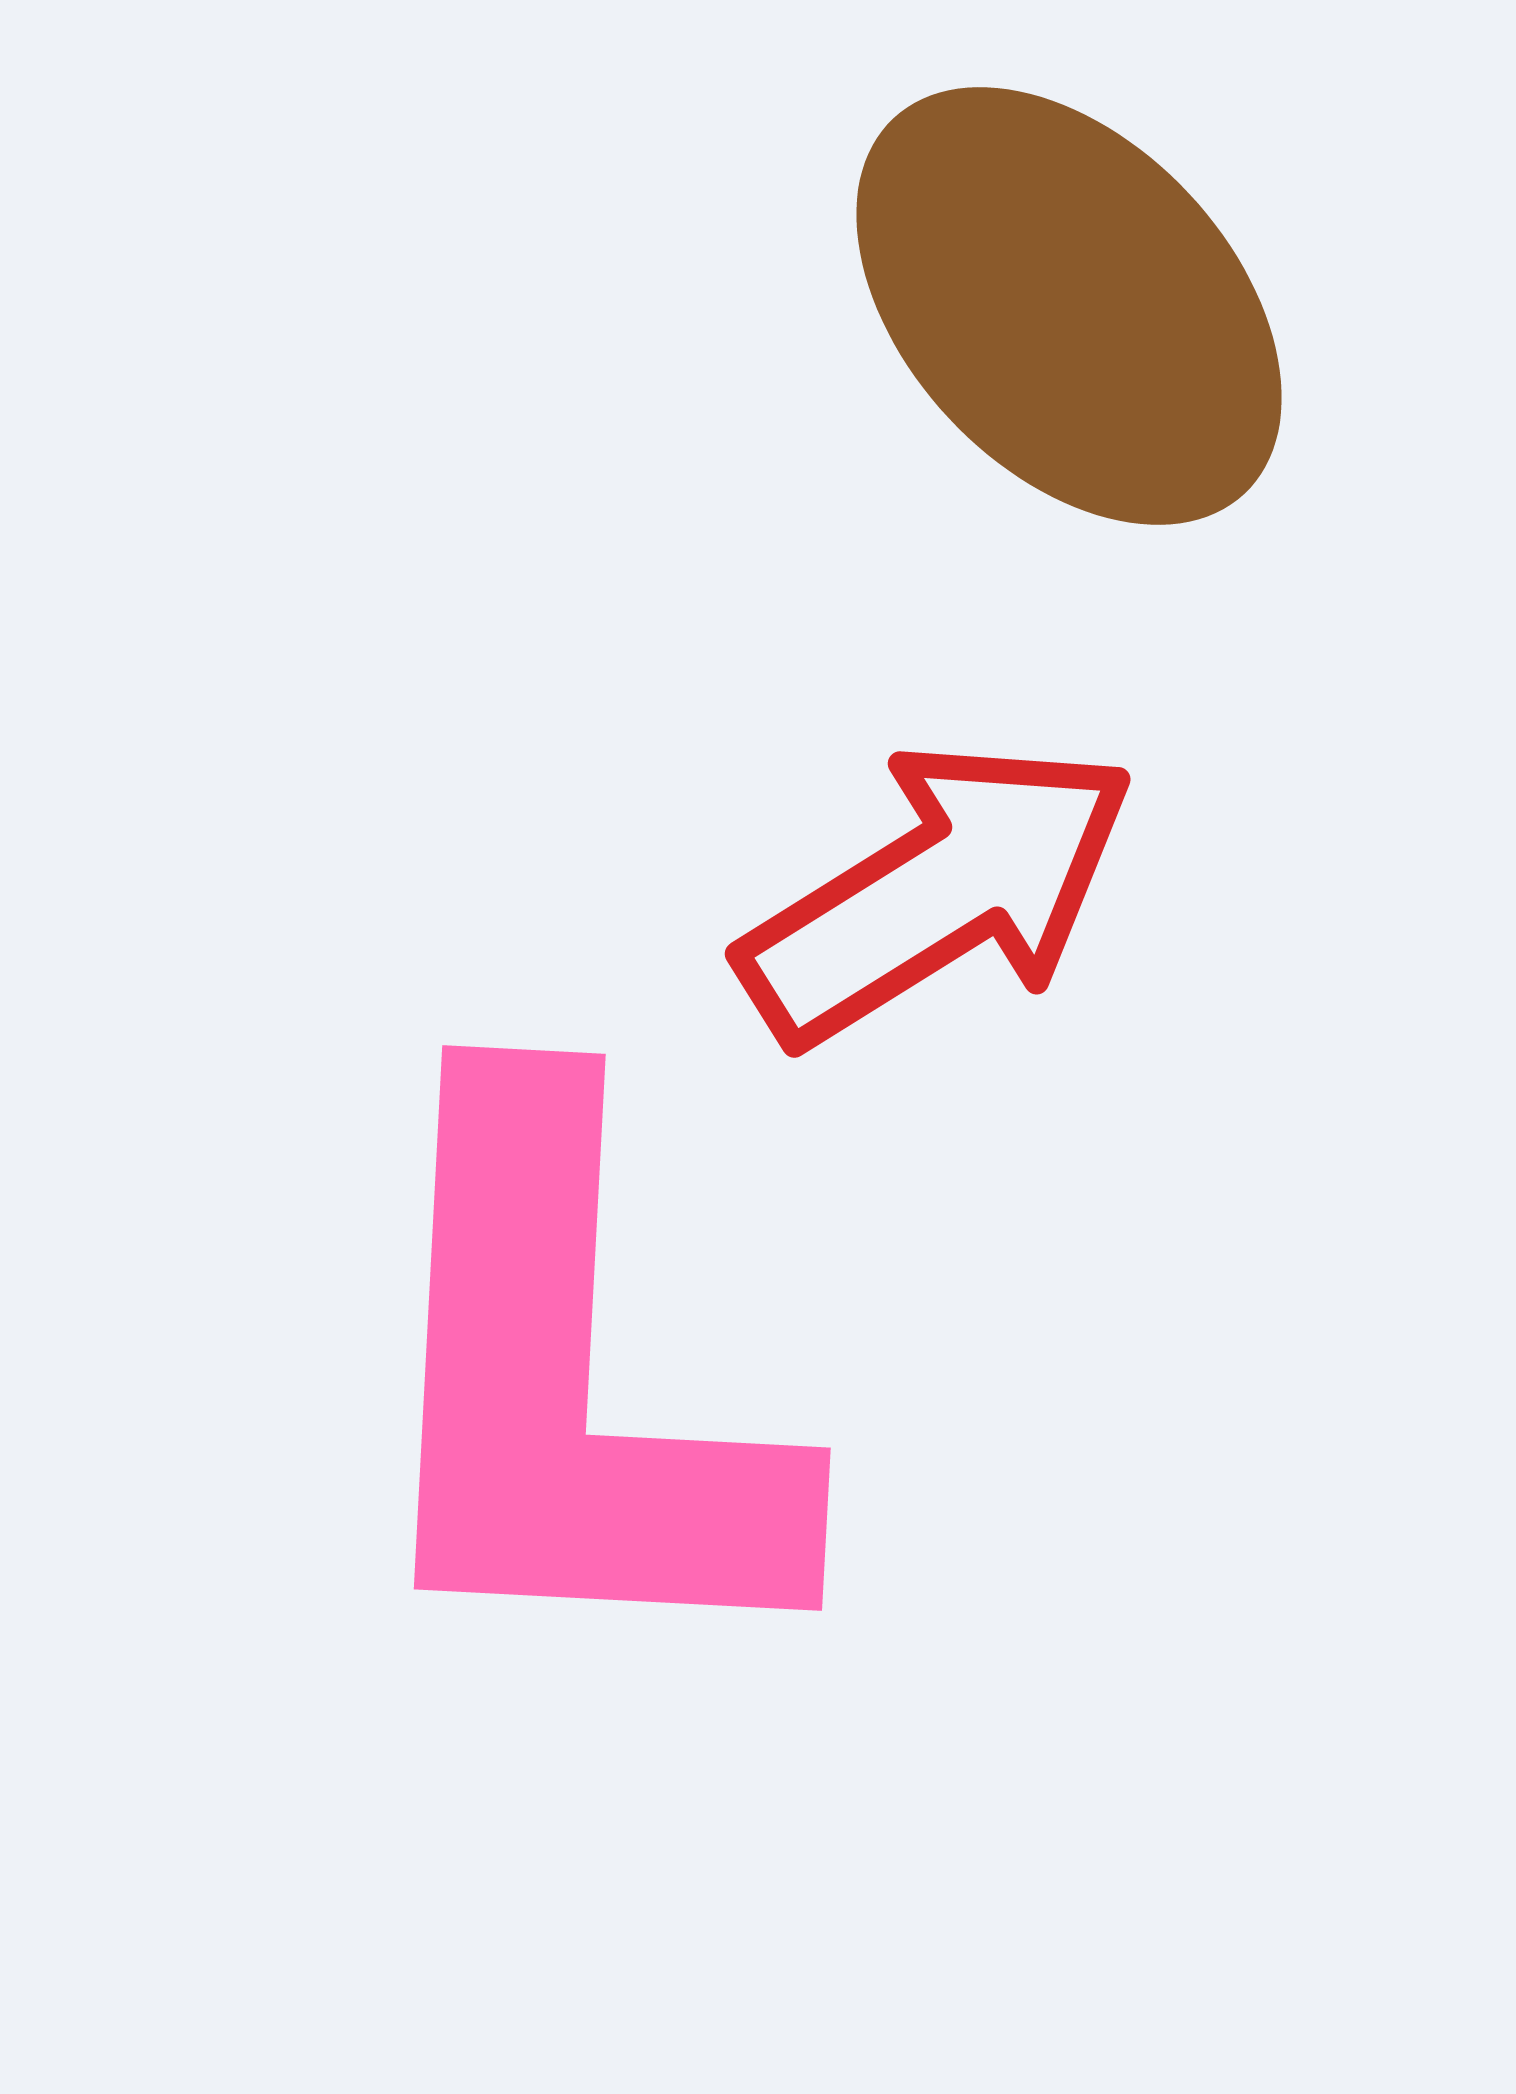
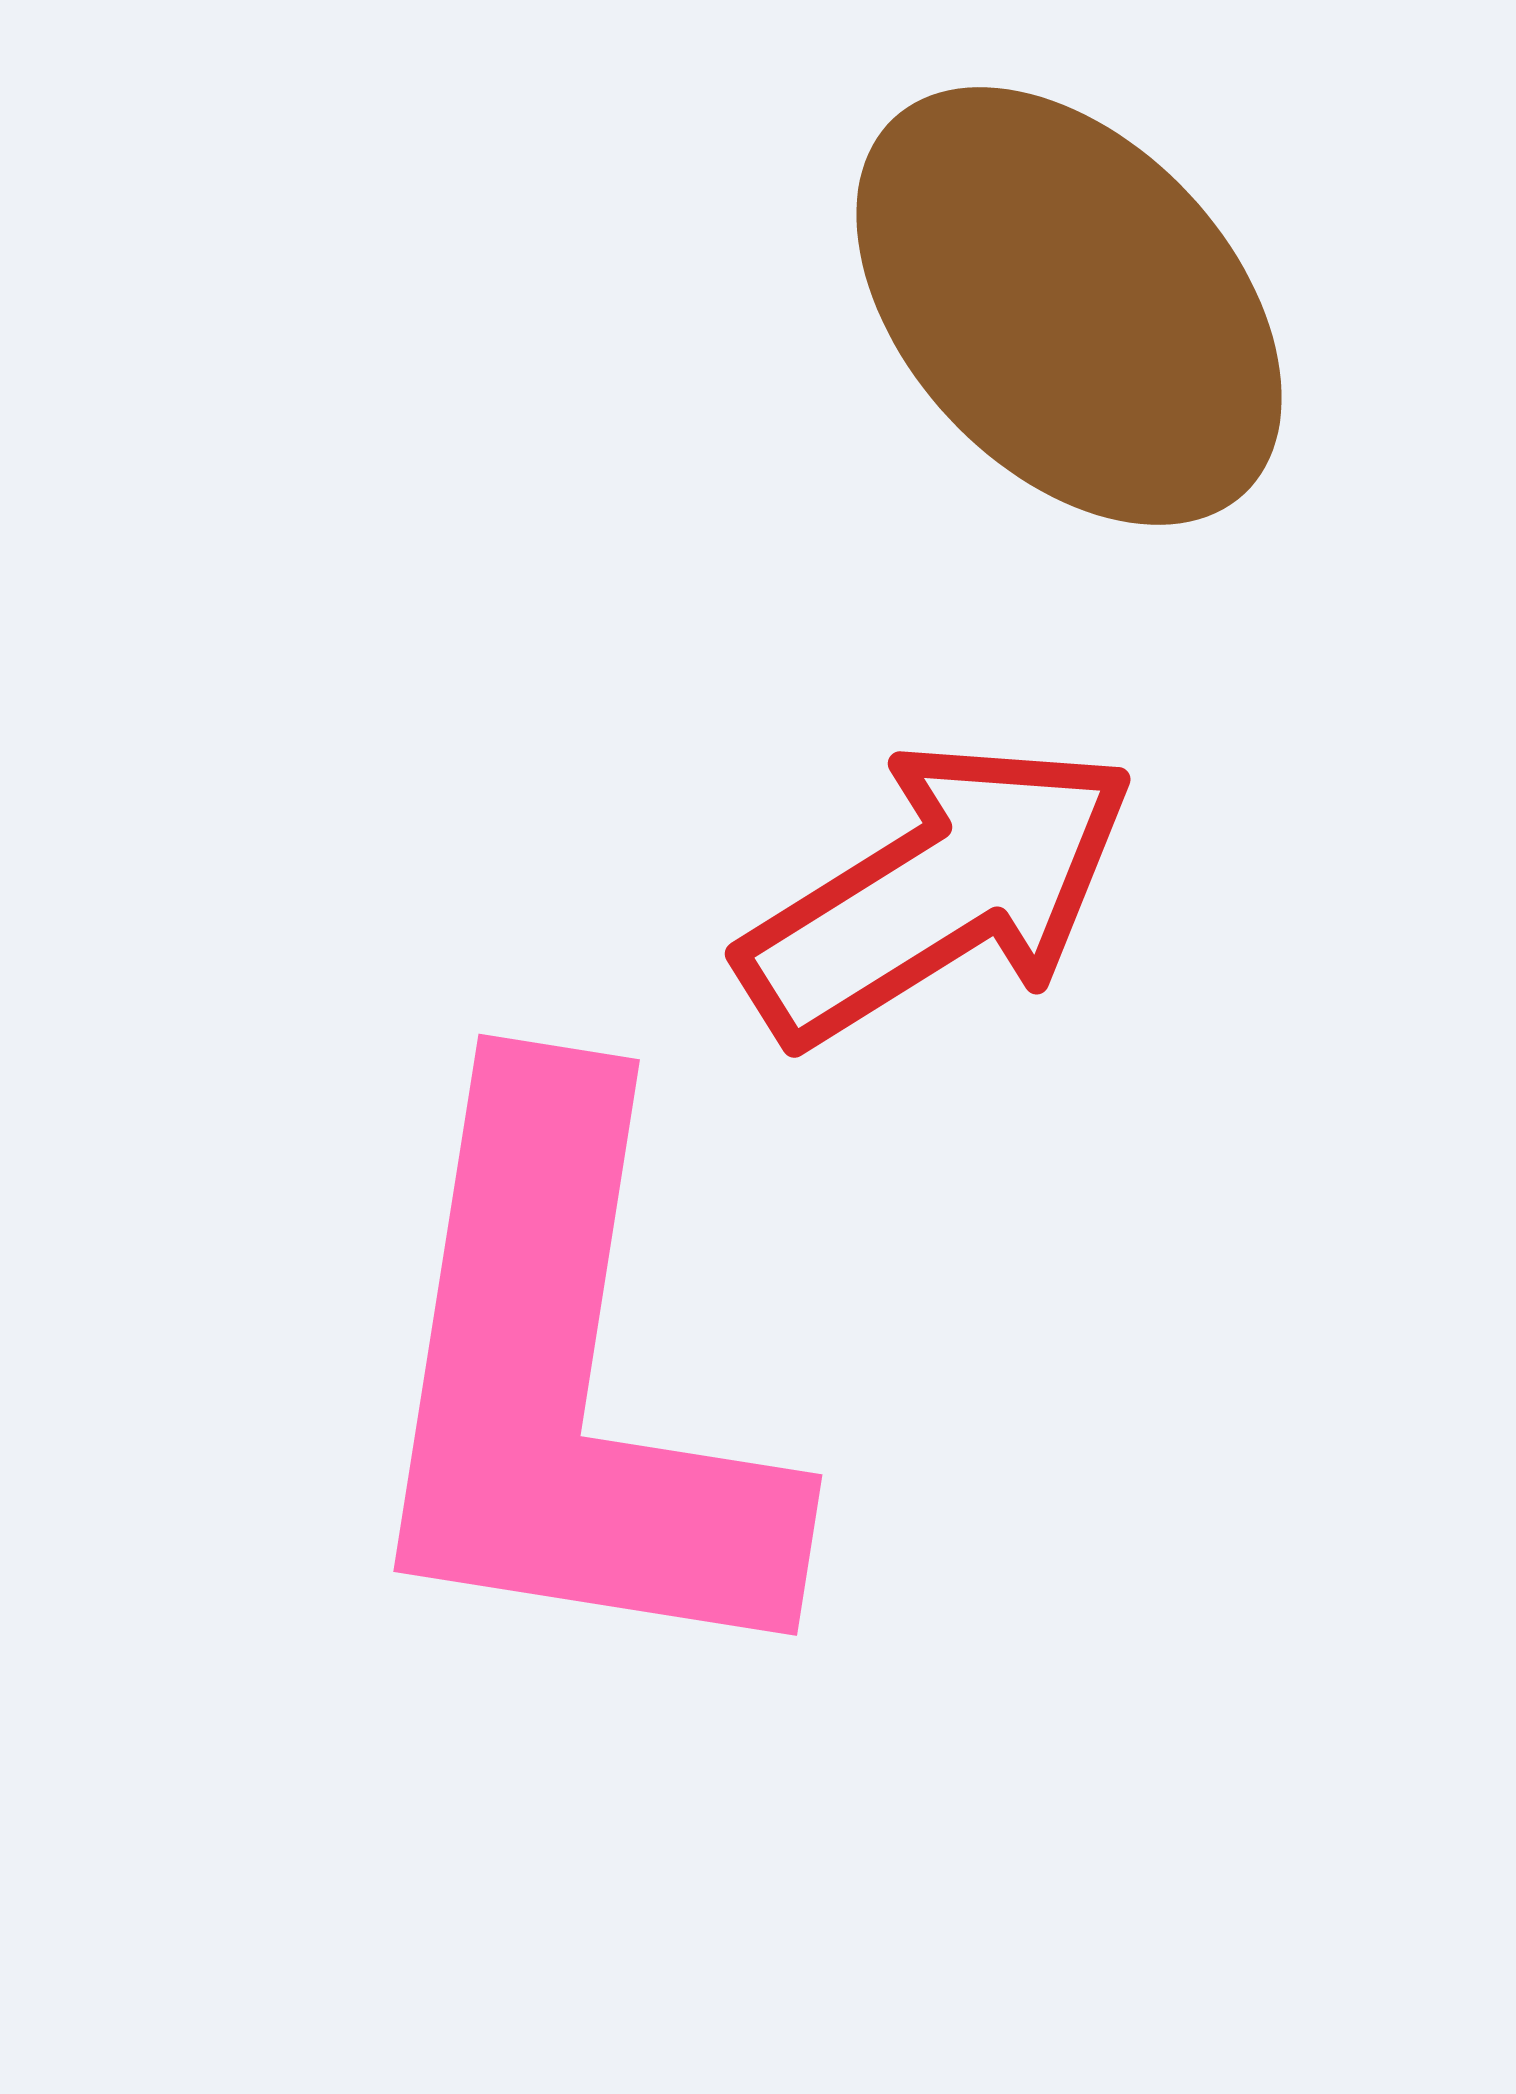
pink L-shape: rotated 6 degrees clockwise
